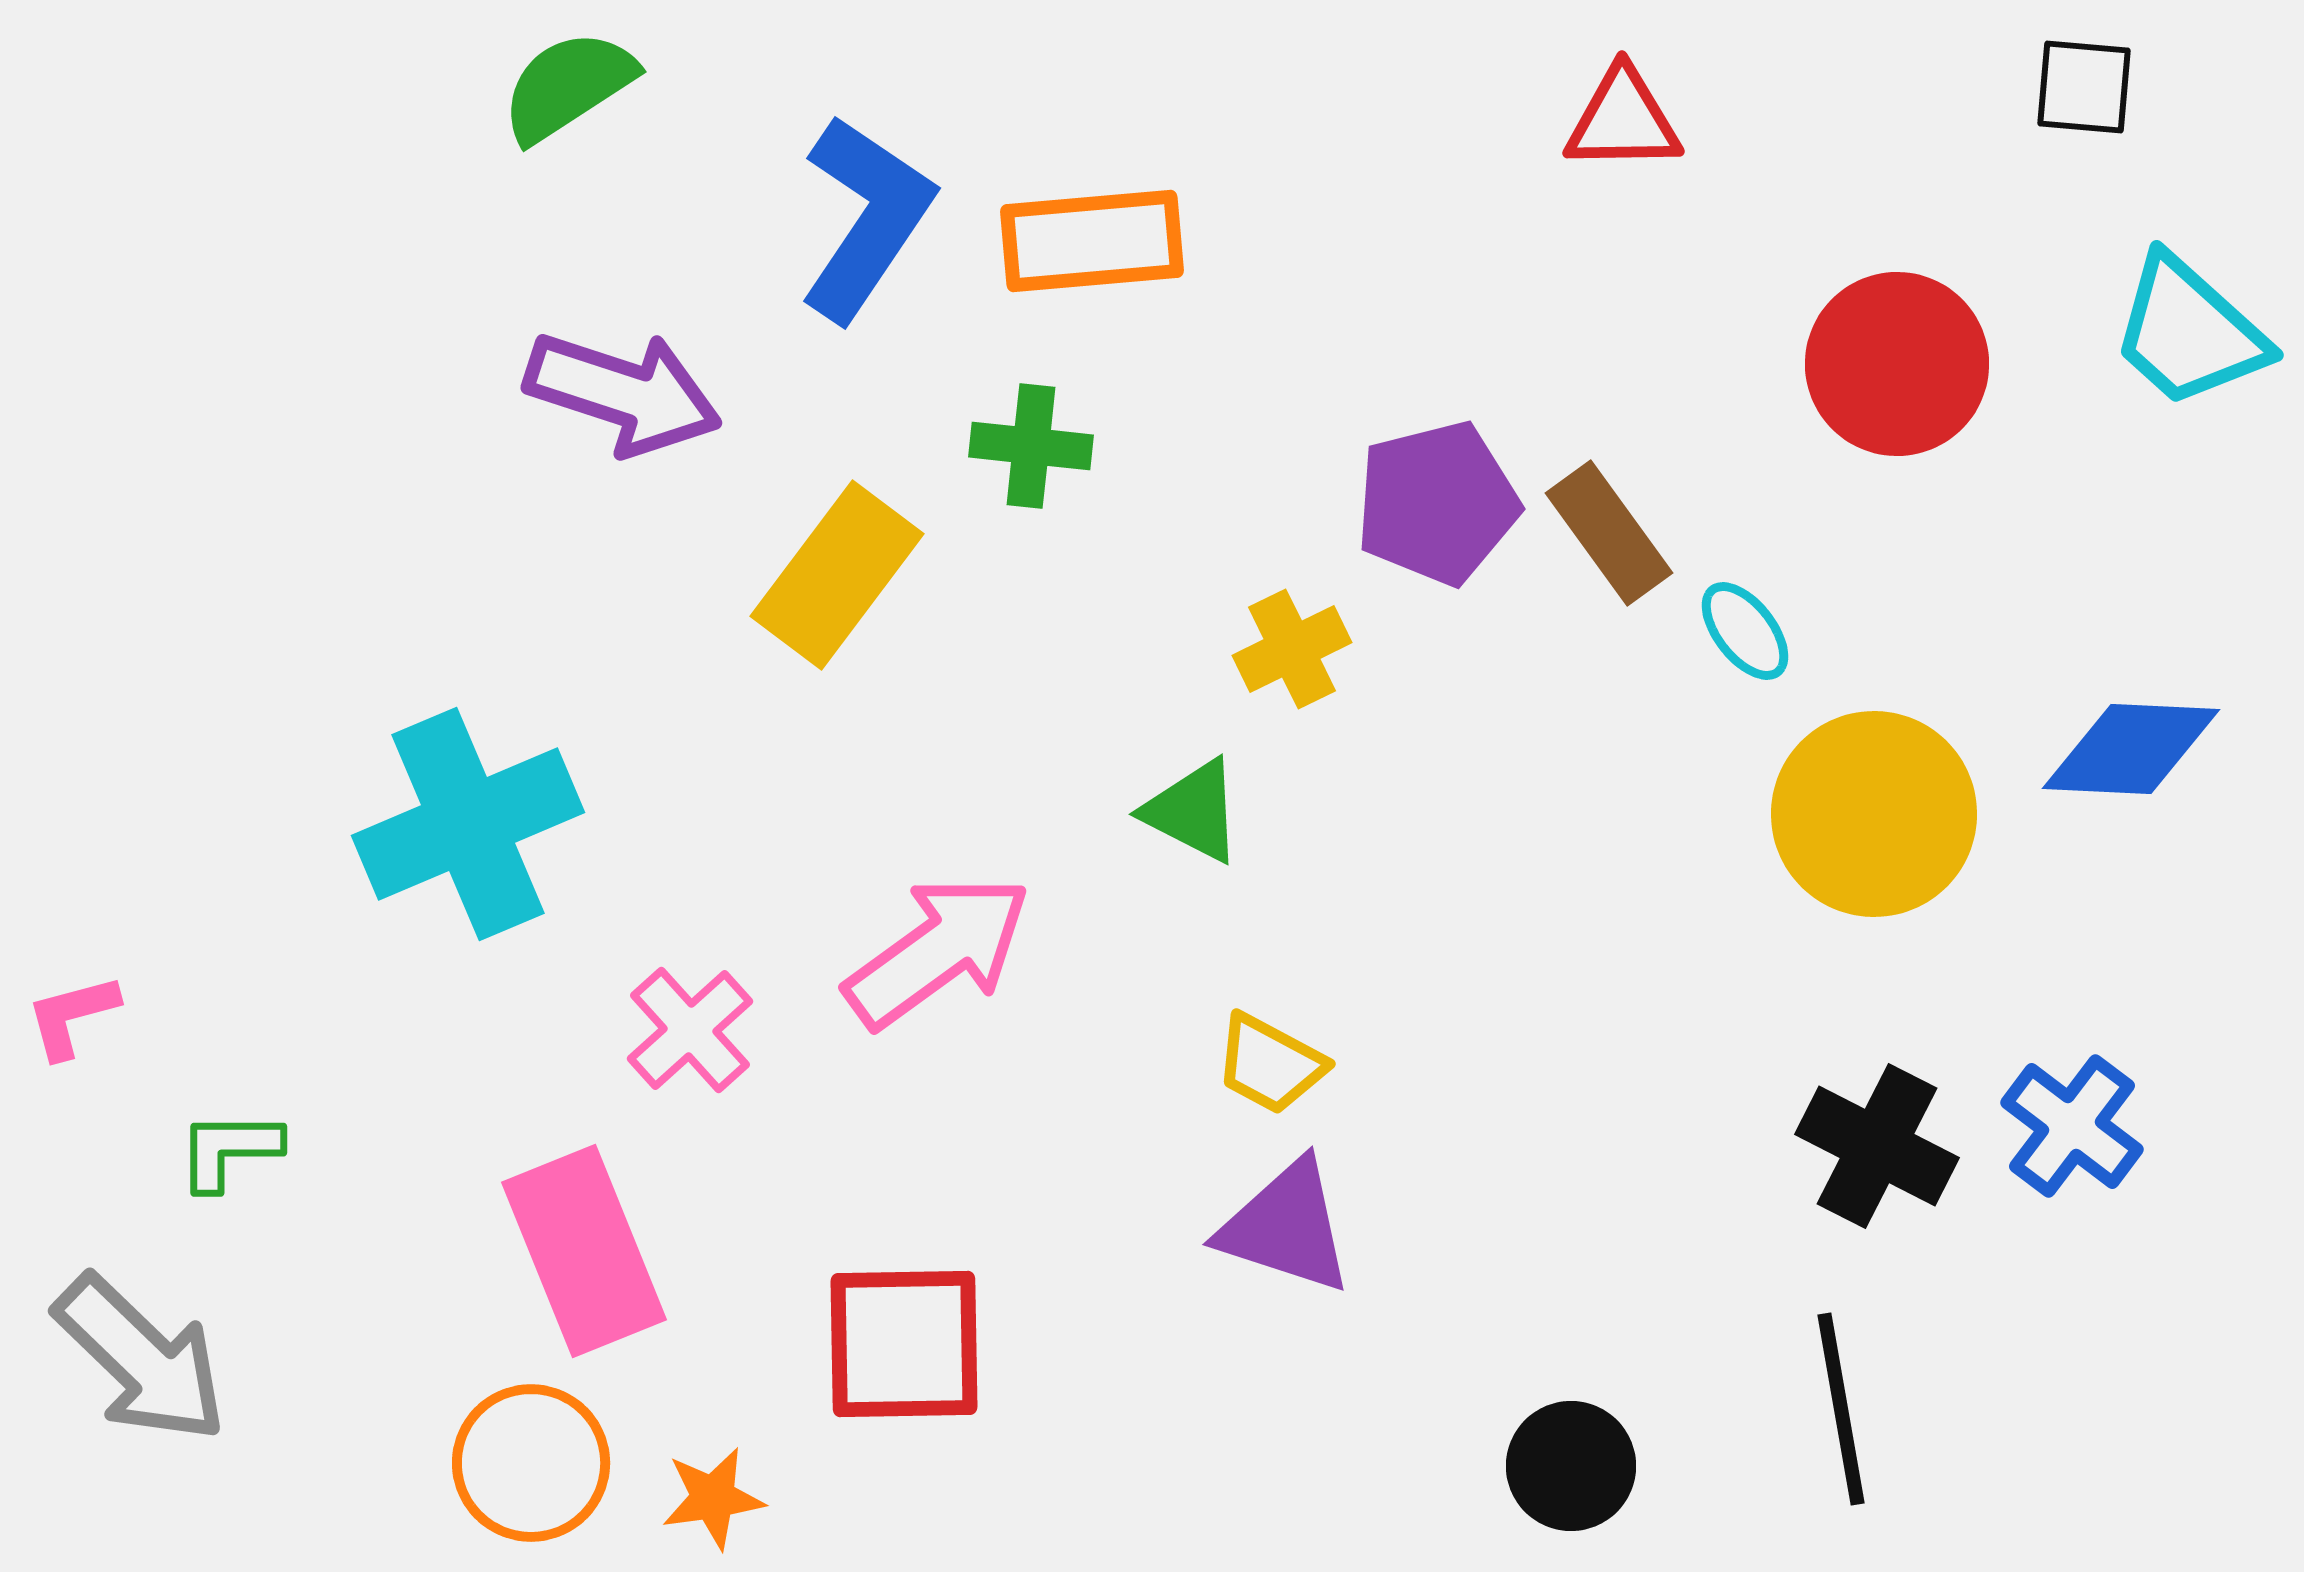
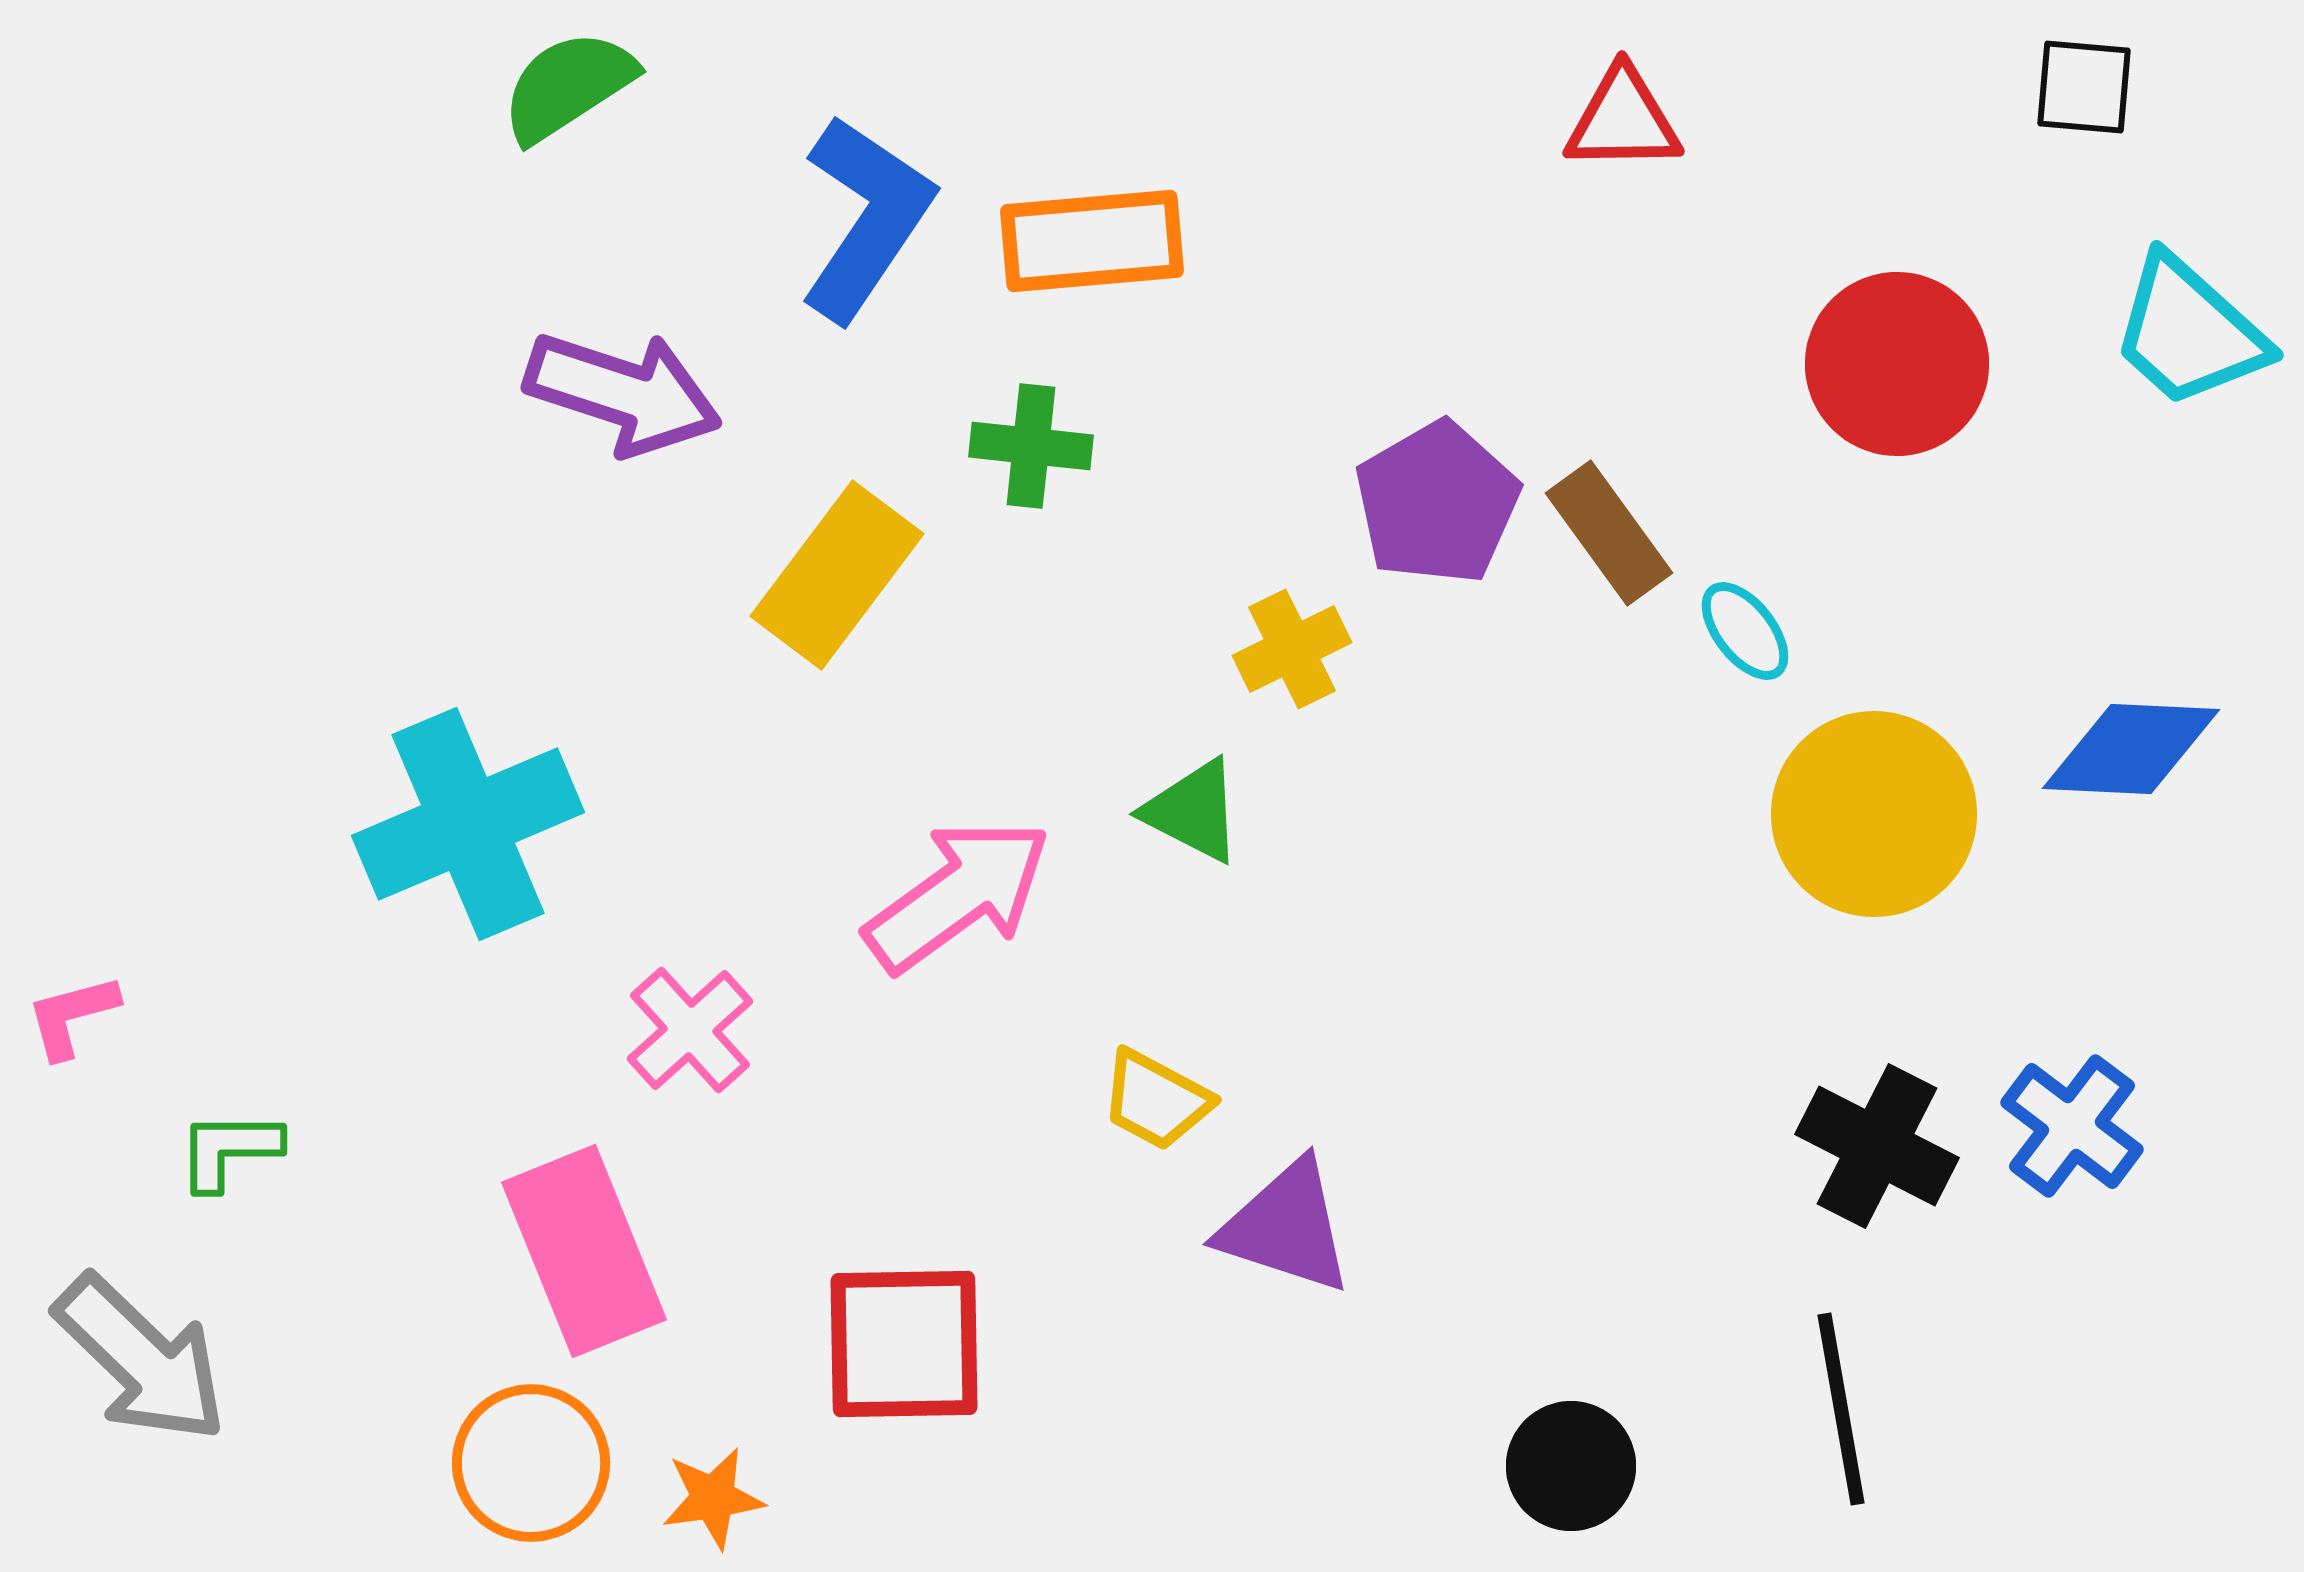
purple pentagon: rotated 16 degrees counterclockwise
pink arrow: moved 20 px right, 56 px up
yellow trapezoid: moved 114 px left, 36 px down
